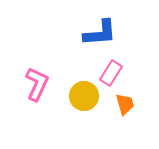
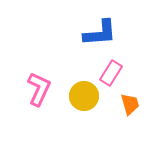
pink L-shape: moved 2 px right, 5 px down
orange trapezoid: moved 5 px right
